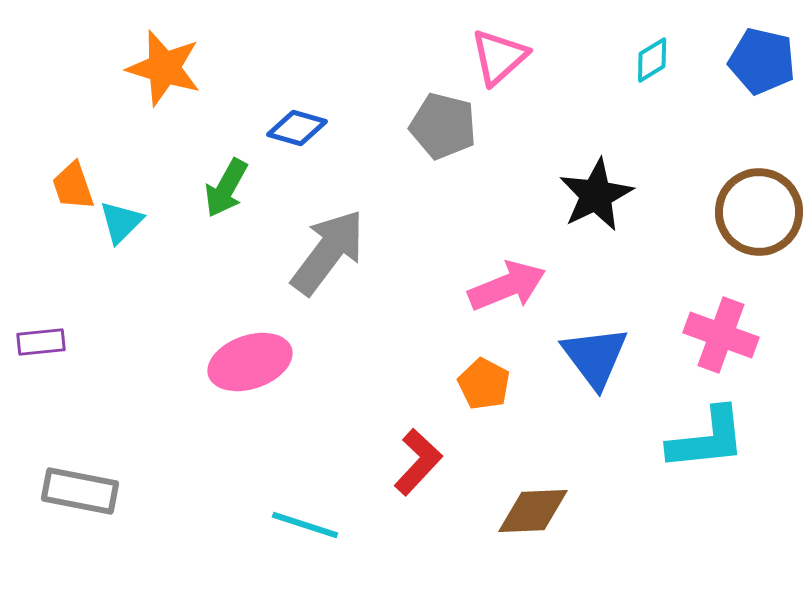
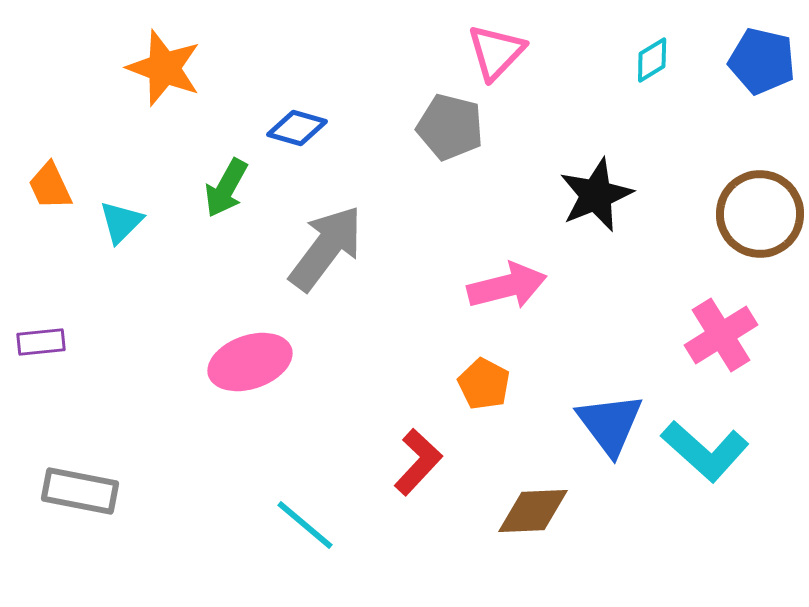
pink triangle: moved 3 px left, 5 px up; rotated 4 degrees counterclockwise
orange star: rotated 4 degrees clockwise
gray pentagon: moved 7 px right, 1 px down
orange trapezoid: moved 23 px left; rotated 6 degrees counterclockwise
black star: rotated 4 degrees clockwise
brown circle: moved 1 px right, 2 px down
gray arrow: moved 2 px left, 4 px up
pink arrow: rotated 8 degrees clockwise
pink cross: rotated 38 degrees clockwise
blue triangle: moved 15 px right, 67 px down
cyan L-shape: moved 2 px left, 12 px down; rotated 48 degrees clockwise
cyan line: rotated 22 degrees clockwise
